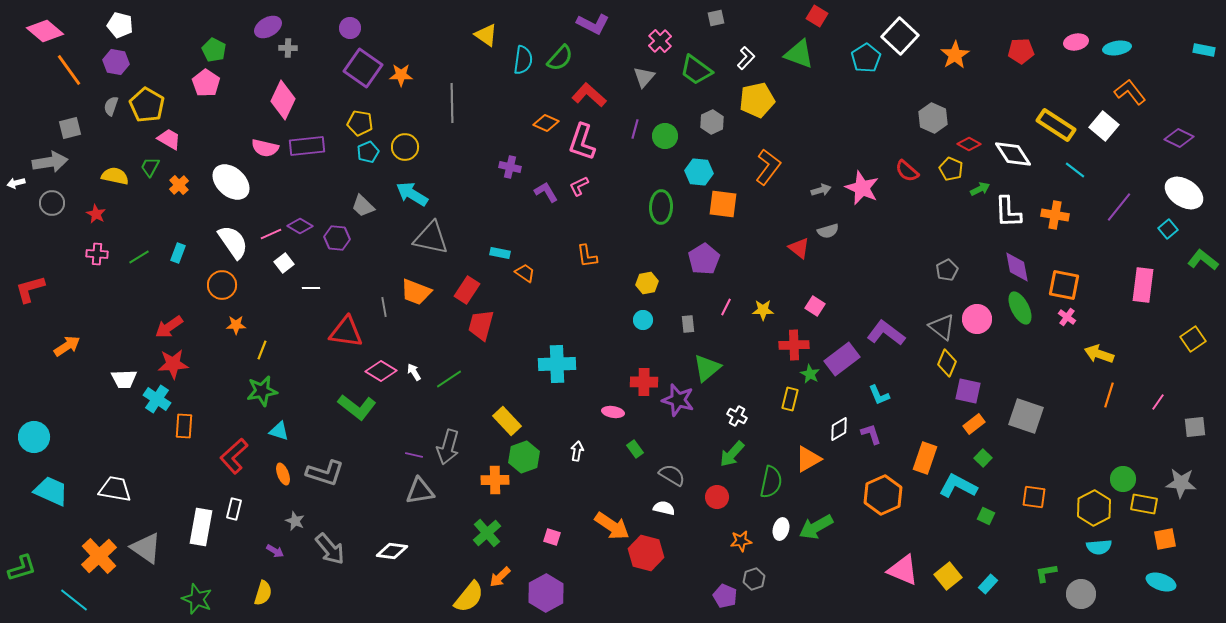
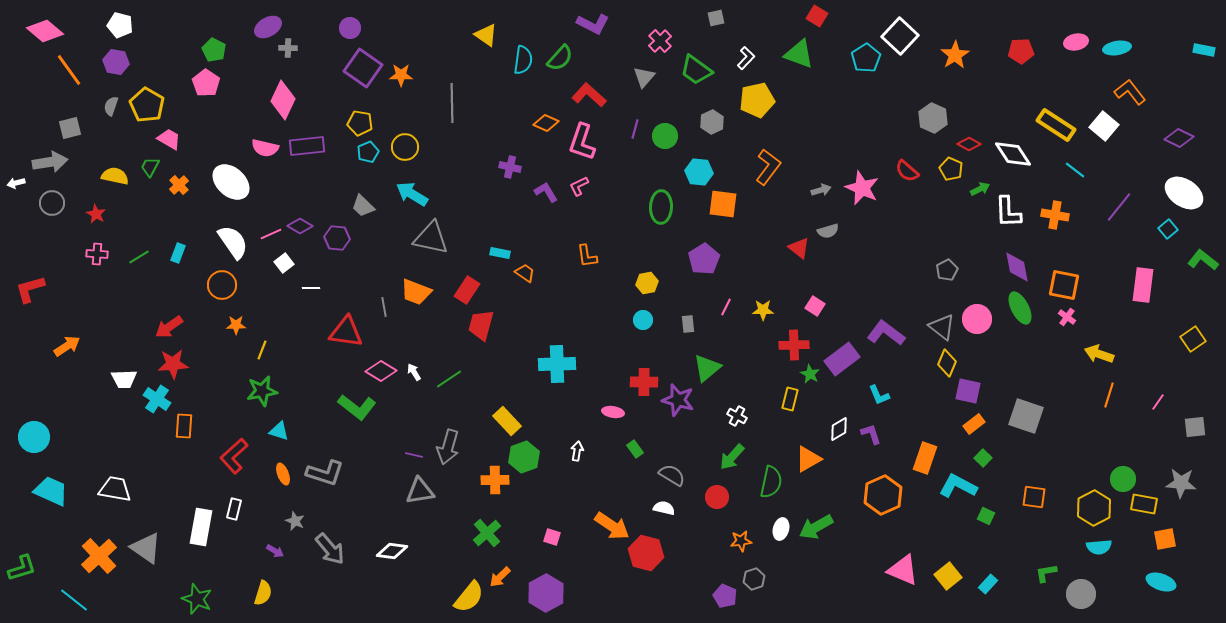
green arrow at (732, 454): moved 3 px down
